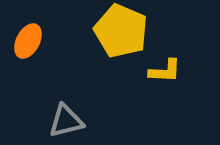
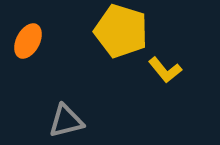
yellow pentagon: rotated 6 degrees counterclockwise
yellow L-shape: moved 1 px up; rotated 48 degrees clockwise
